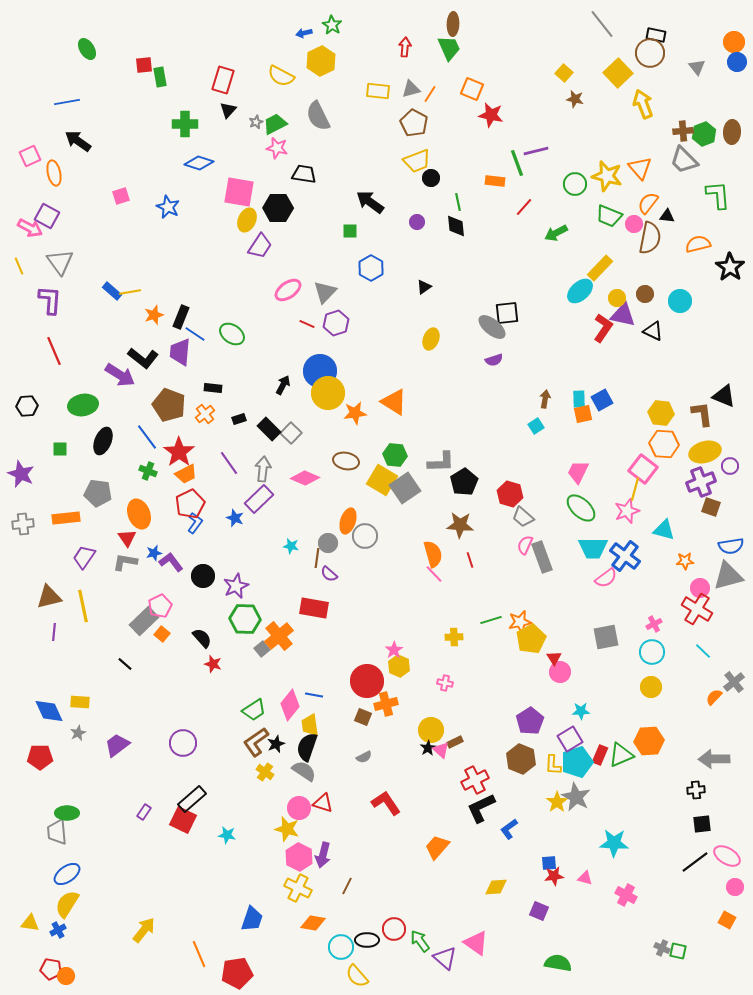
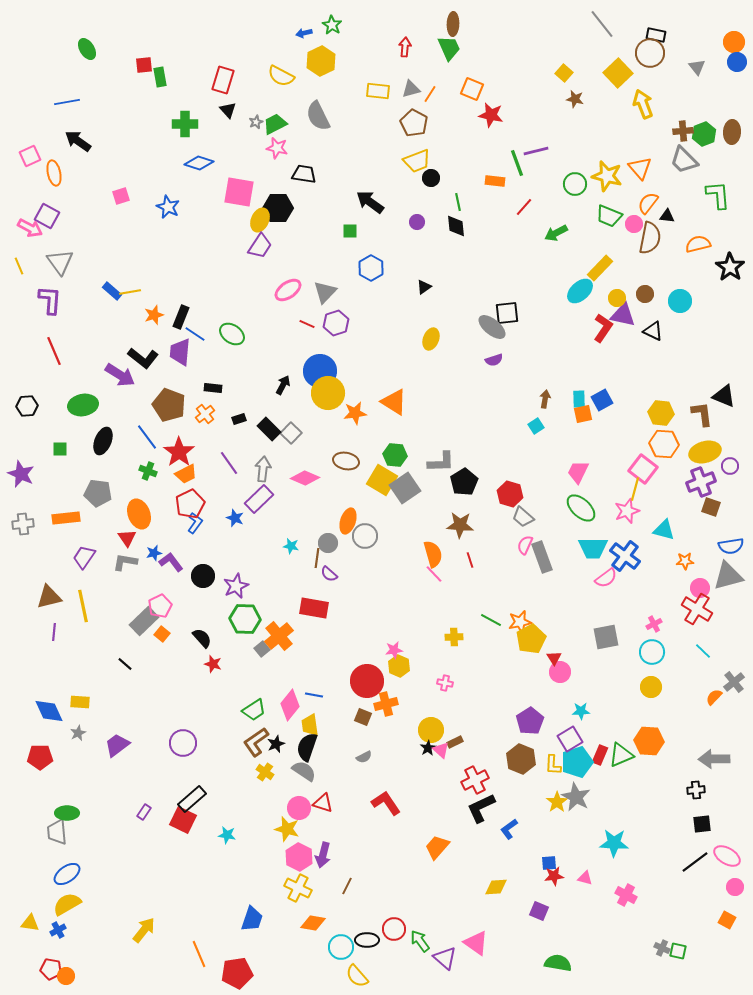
black triangle at (228, 110): rotated 24 degrees counterclockwise
yellow ellipse at (247, 220): moved 13 px right
green line at (491, 620): rotated 45 degrees clockwise
pink star at (394, 650): rotated 24 degrees clockwise
orange hexagon at (649, 741): rotated 8 degrees clockwise
yellow semicircle at (67, 904): rotated 28 degrees clockwise
